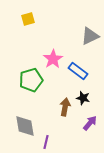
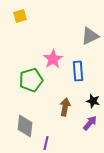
yellow square: moved 8 px left, 3 px up
blue rectangle: rotated 48 degrees clockwise
black star: moved 10 px right, 3 px down
gray diamond: rotated 15 degrees clockwise
purple line: moved 1 px down
